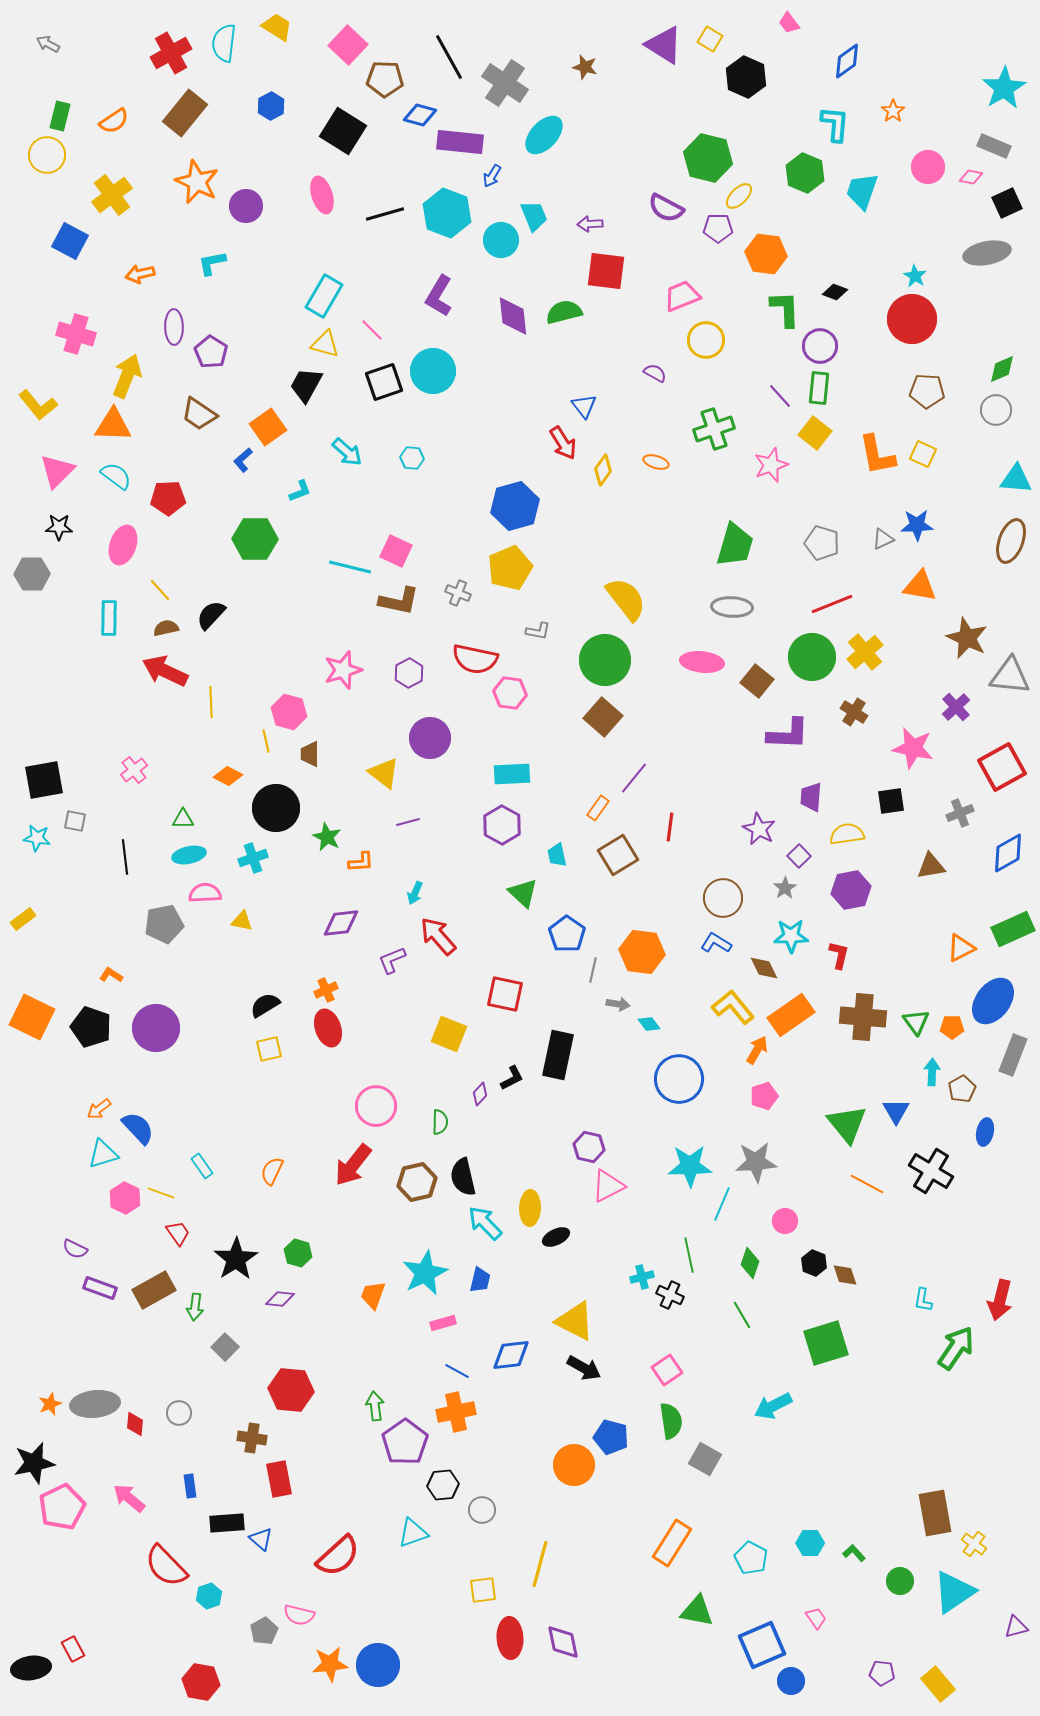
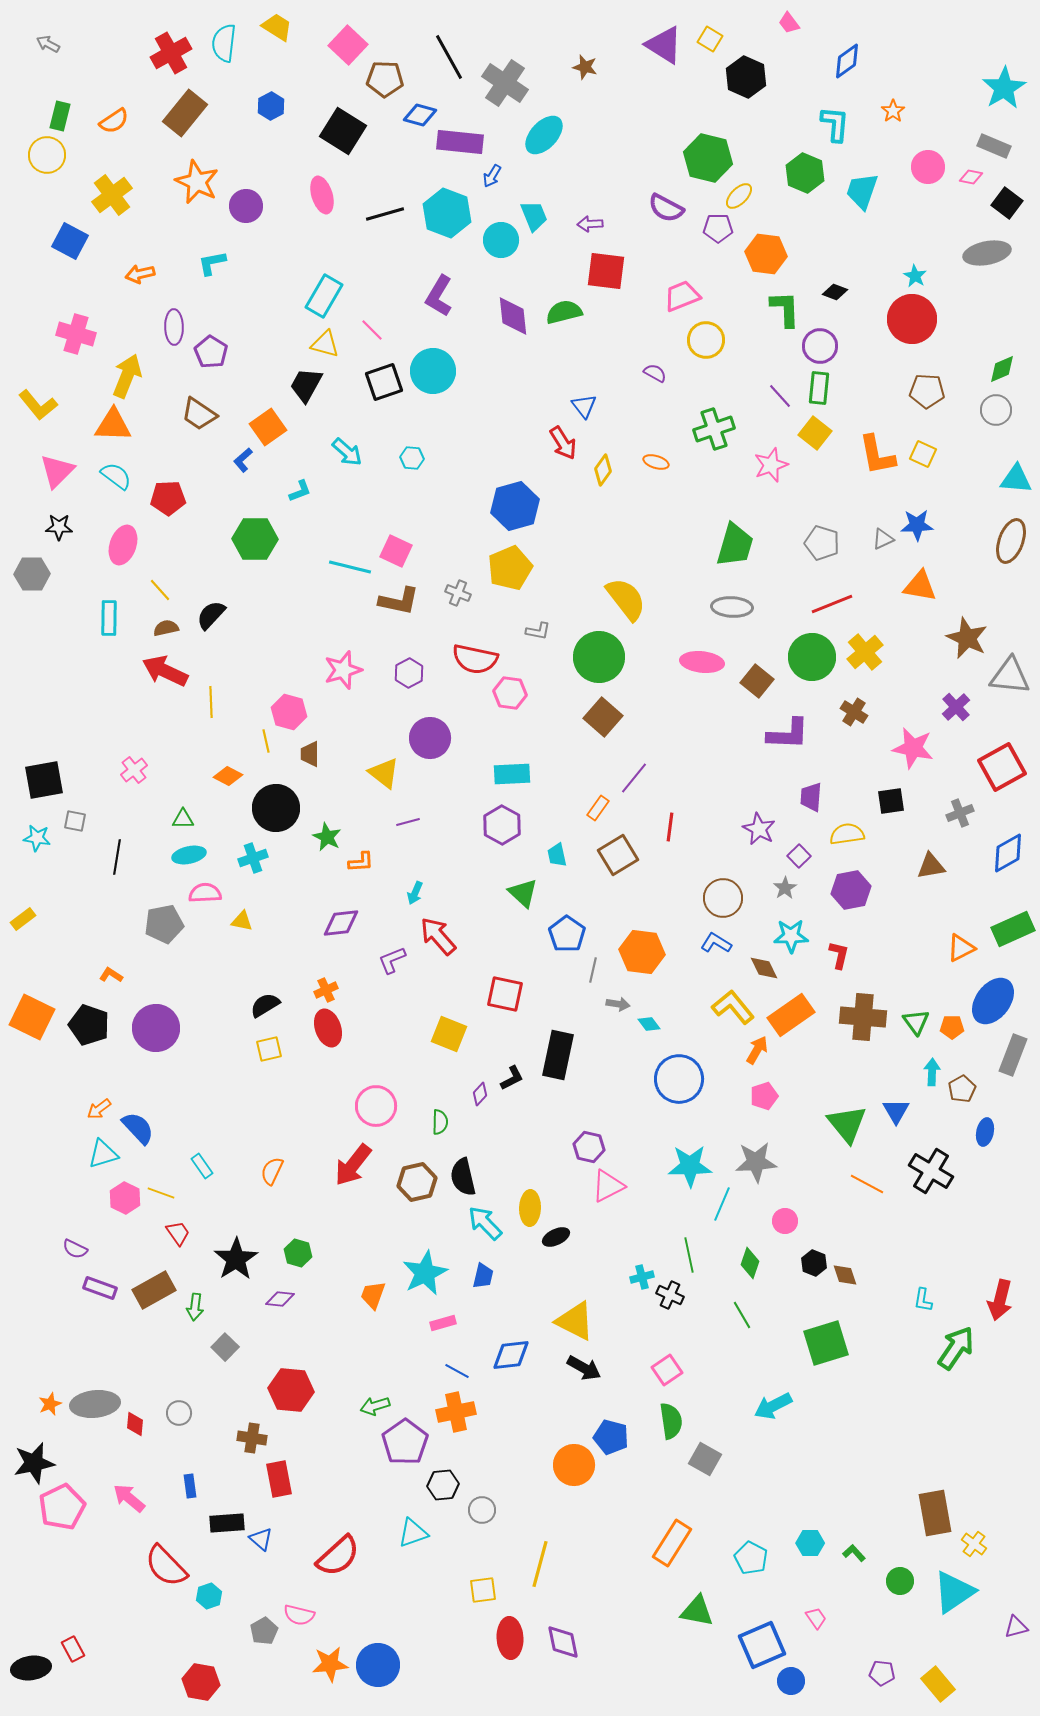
black square at (1007, 203): rotated 28 degrees counterclockwise
green circle at (605, 660): moved 6 px left, 3 px up
black line at (125, 857): moved 8 px left; rotated 16 degrees clockwise
black pentagon at (91, 1027): moved 2 px left, 2 px up
blue trapezoid at (480, 1280): moved 3 px right, 4 px up
green arrow at (375, 1406): rotated 100 degrees counterclockwise
